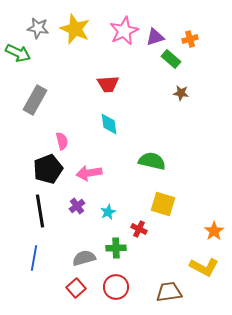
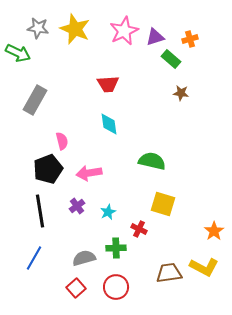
blue line: rotated 20 degrees clockwise
brown trapezoid: moved 19 px up
